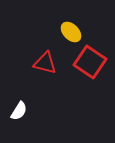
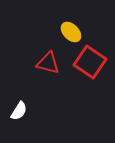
red triangle: moved 3 px right
